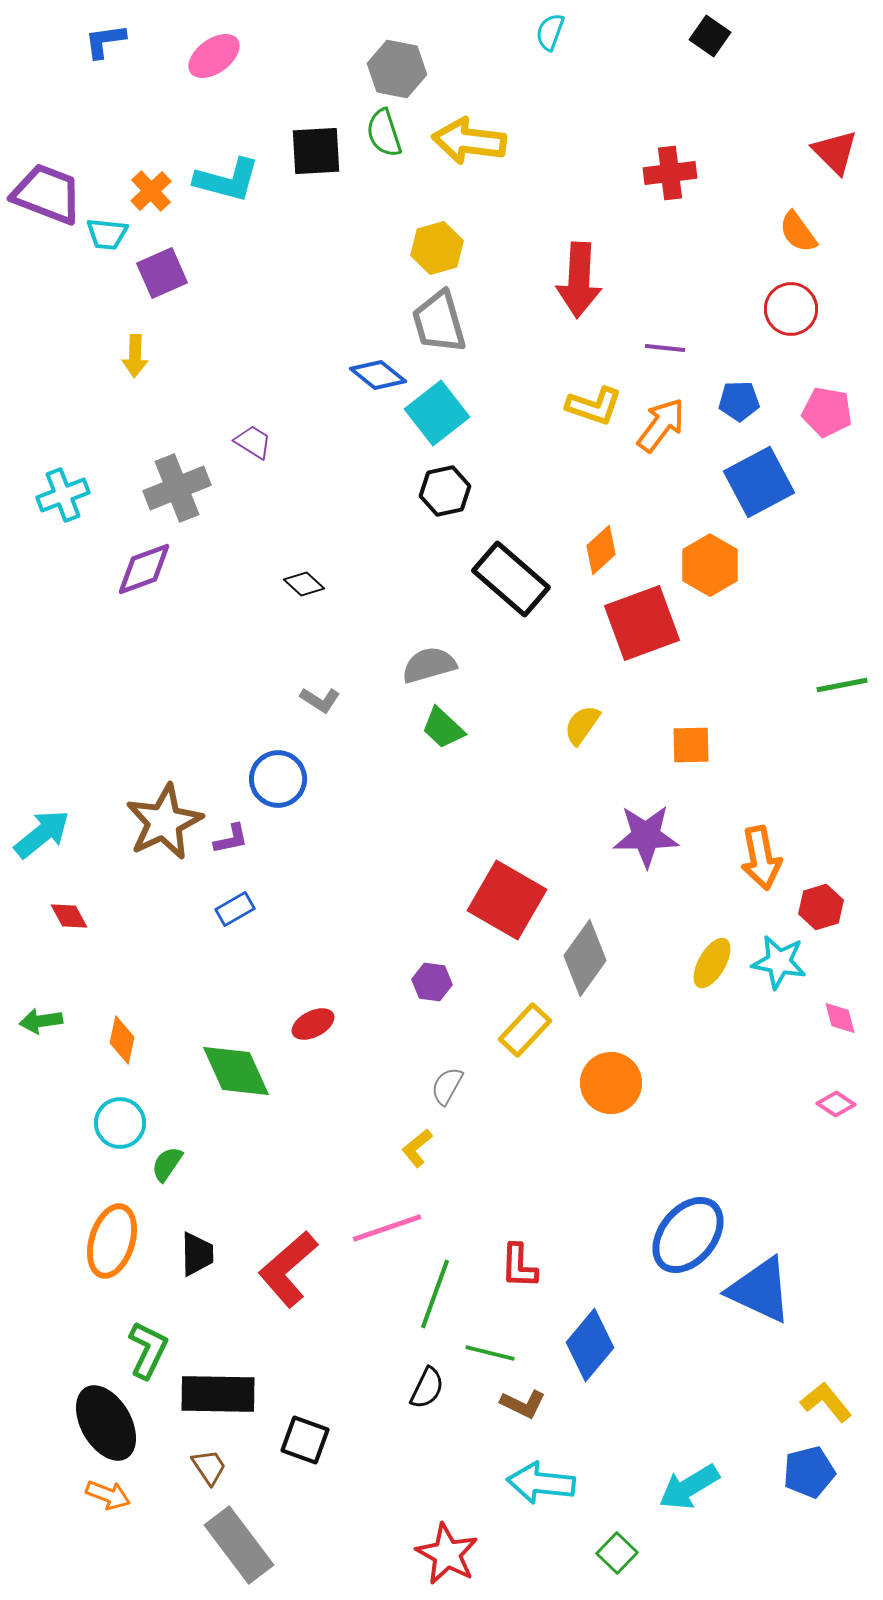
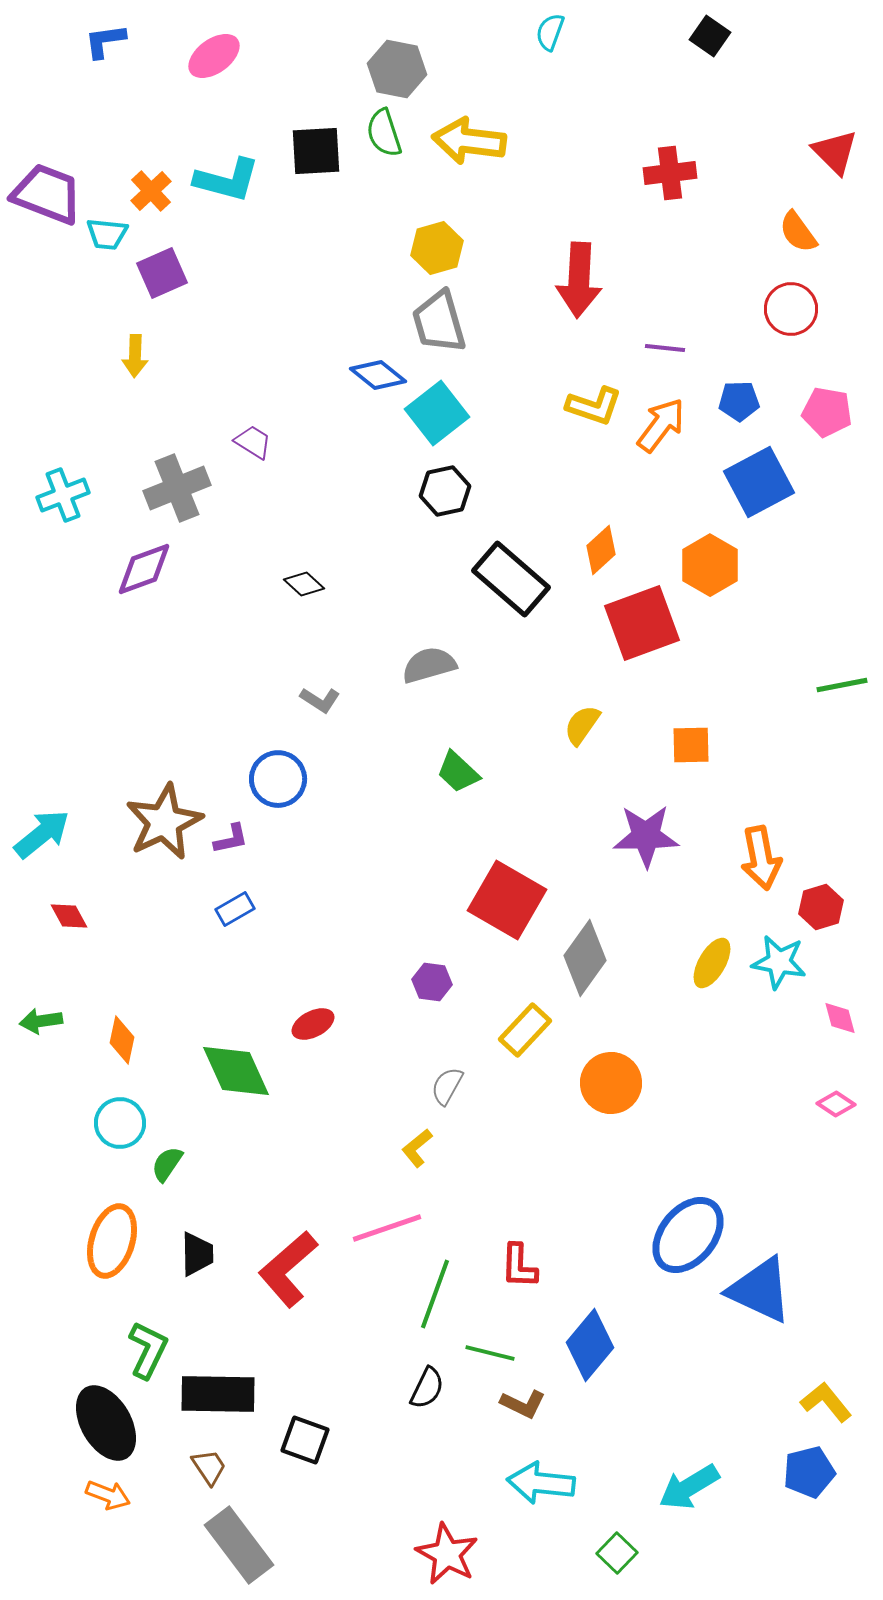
green trapezoid at (443, 728): moved 15 px right, 44 px down
